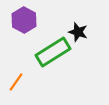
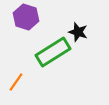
purple hexagon: moved 2 px right, 3 px up; rotated 10 degrees counterclockwise
